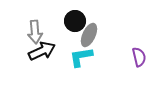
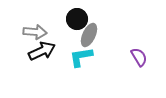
black circle: moved 2 px right, 2 px up
gray arrow: rotated 80 degrees counterclockwise
purple semicircle: rotated 18 degrees counterclockwise
